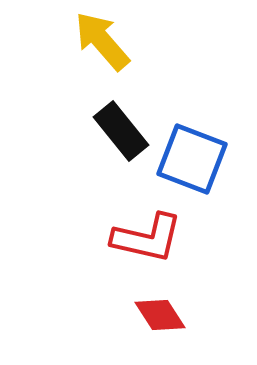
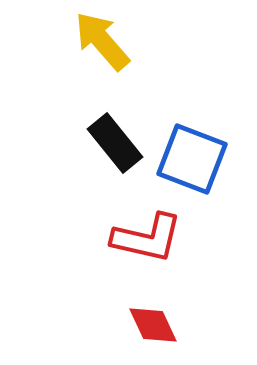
black rectangle: moved 6 px left, 12 px down
red diamond: moved 7 px left, 10 px down; rotated 8 degrees clockwise
